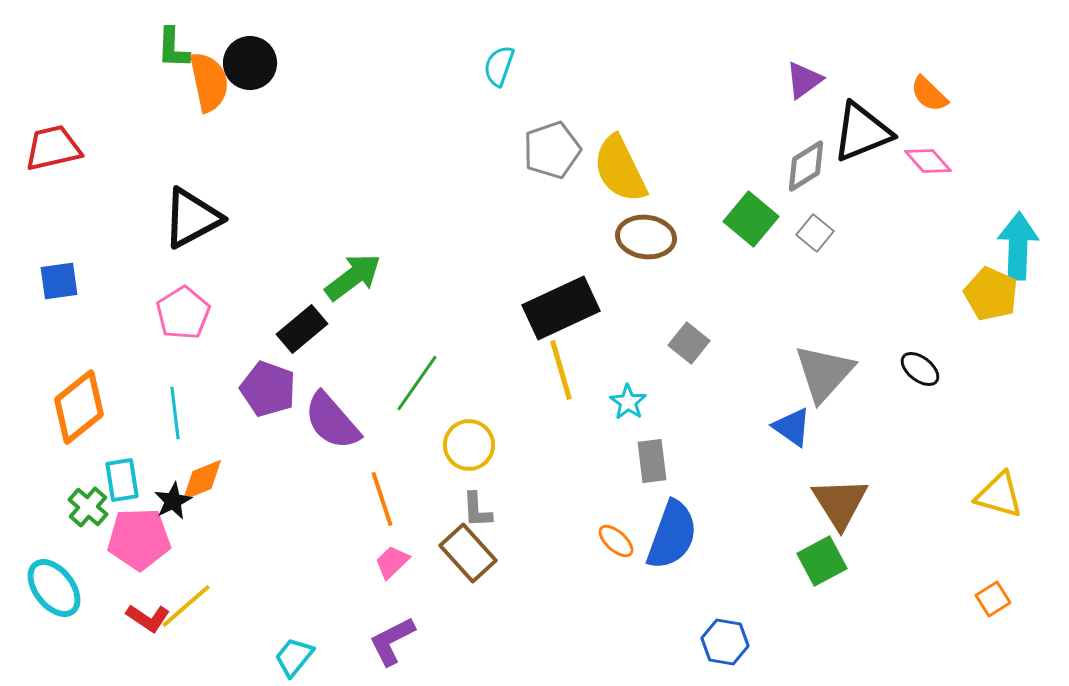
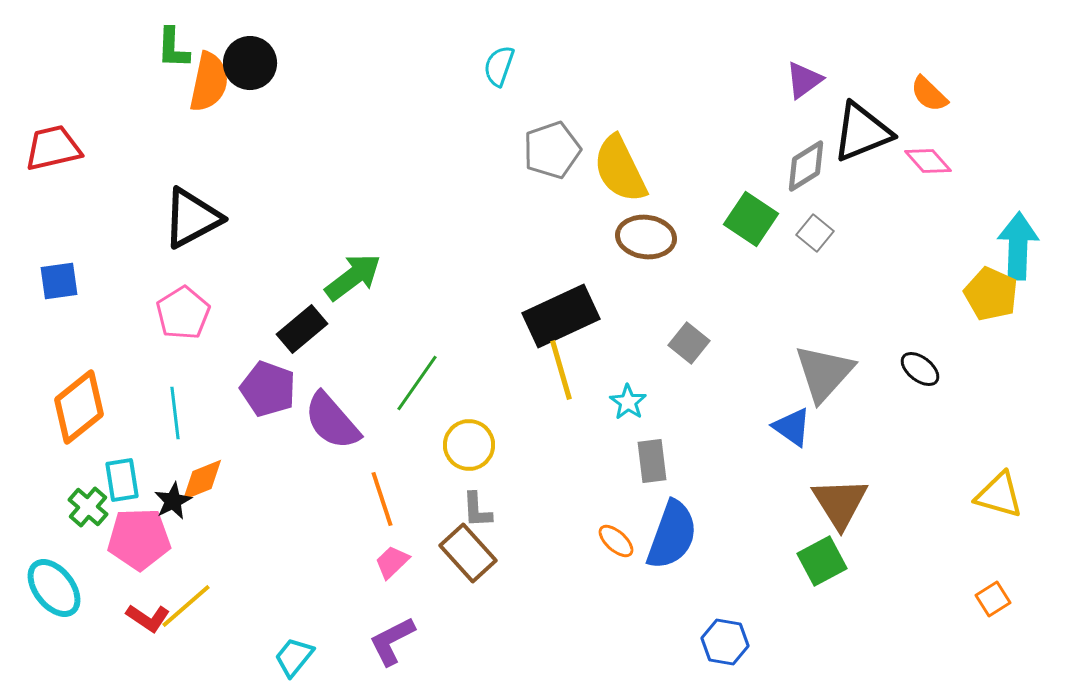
orange semicircle at (209, 82): rotated 24 degrees clockwise
green square at (751, 219): rotated 6 degrees counterclockwise
black rectangle at (561, 308): moved 8 px down
